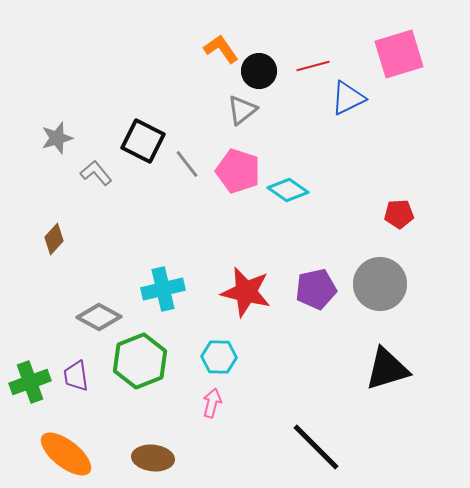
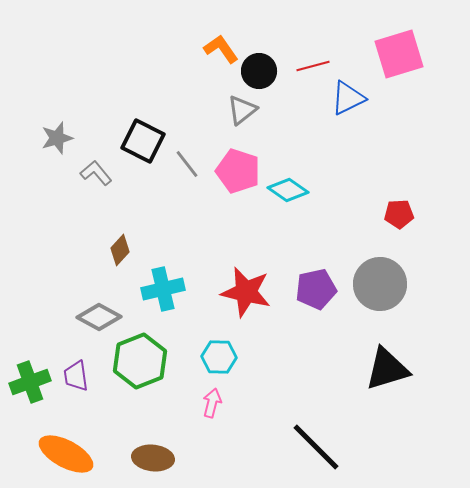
brown diamond: moved 66 px right, 11 px down
orange ellipse: rotated 10 degrees counterclockwise
